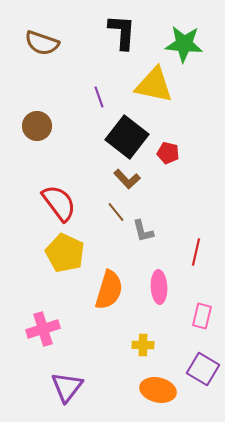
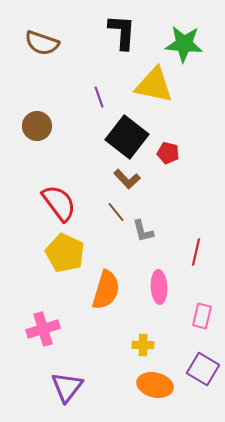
orange semicircle: moved 3 px left
orange ellipse: moved 3 px left, 5 px up
